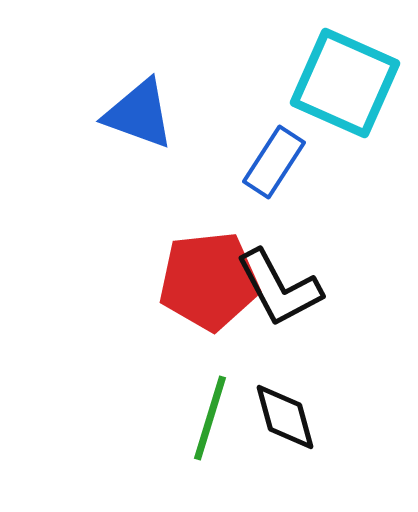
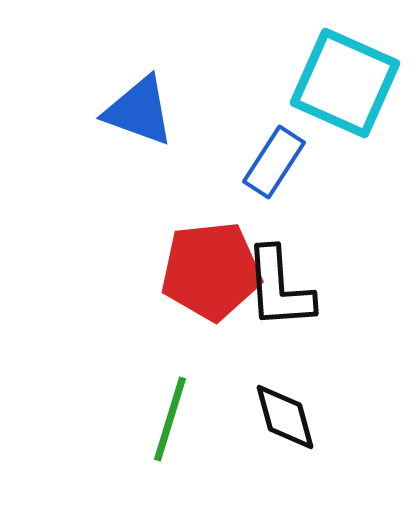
blue triangle: moved 3 px up
red pentagon: moved 2 px right, 10 px up
black L-shape: rotated 24 degrees clockwise
green line: moved 40 px left, 1 px down
